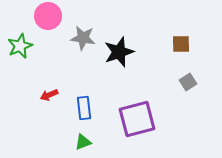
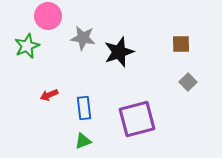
green star: moved 7 px right
gray square: rotated 12 degrees counterclockwise
green triangle: moved 1 px up
